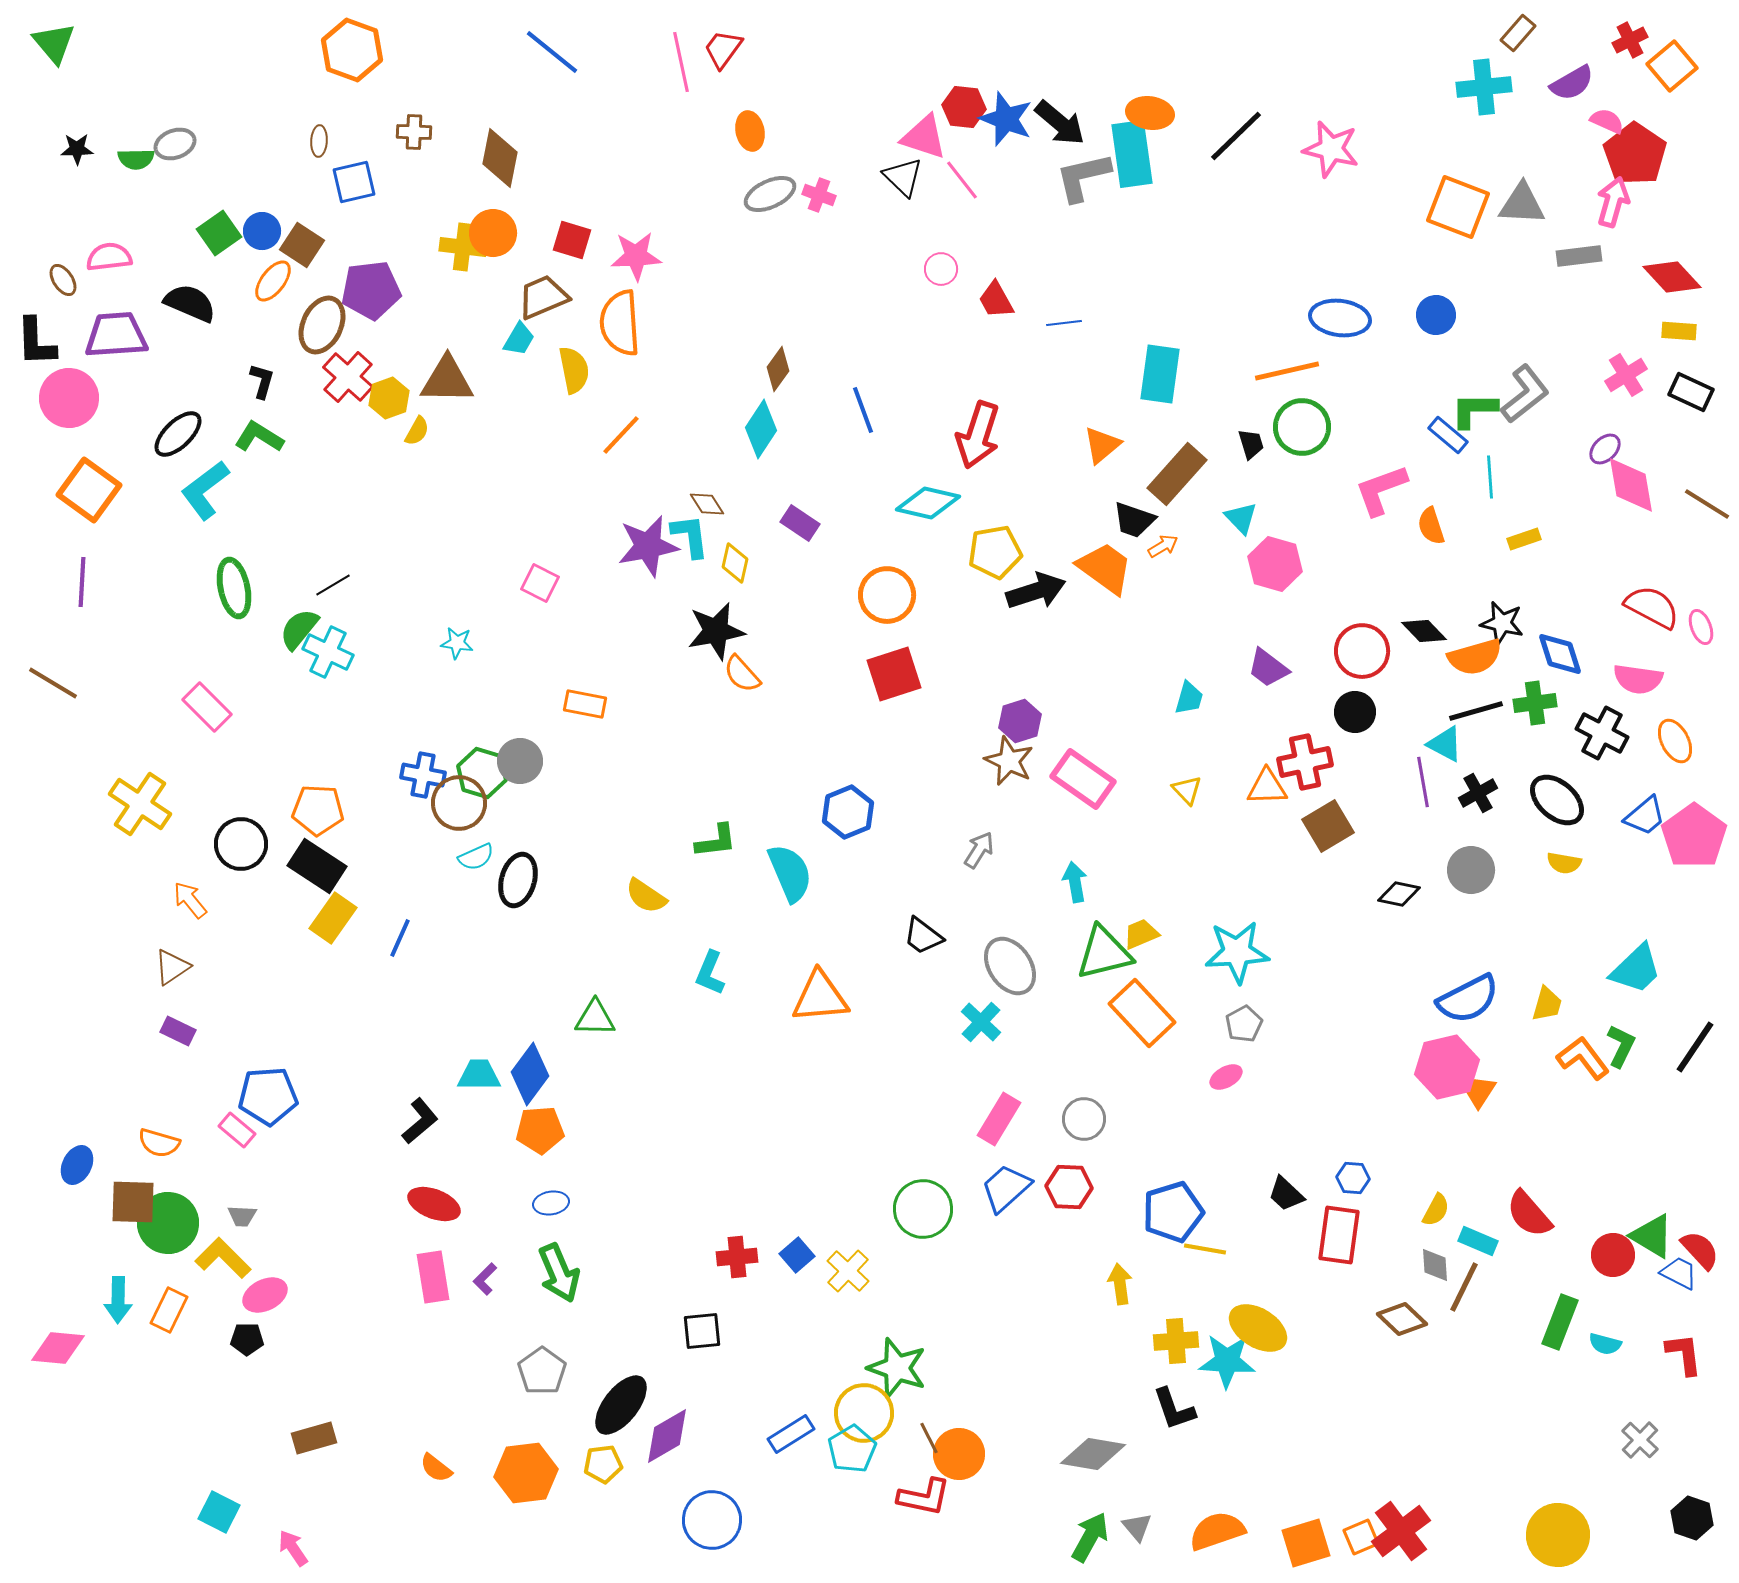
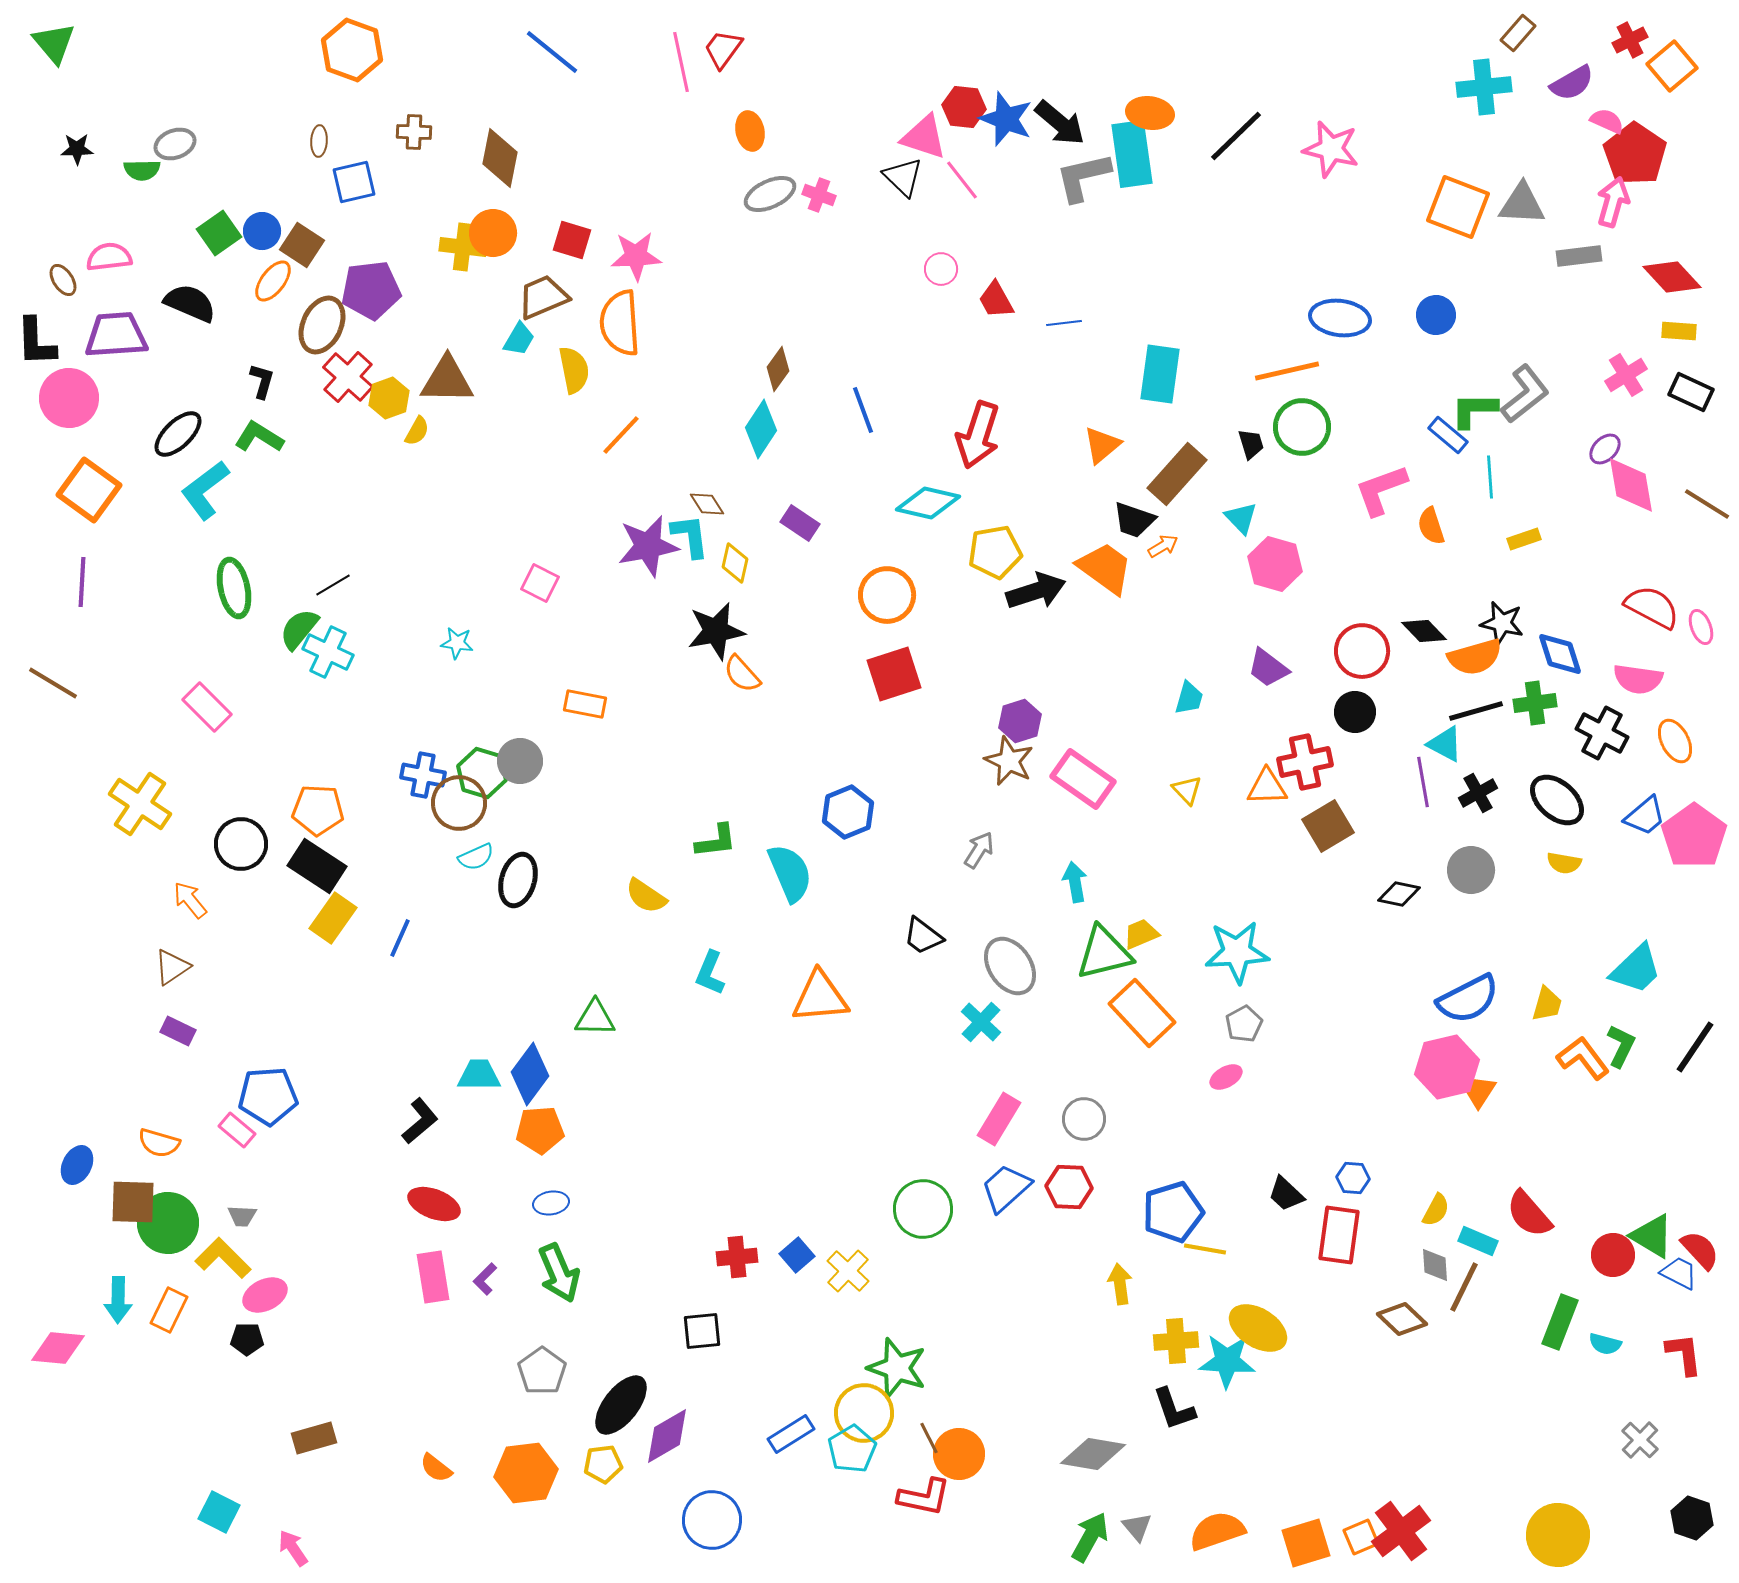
green semicircle at (136, 159): moved 6 px right, 11 px down
